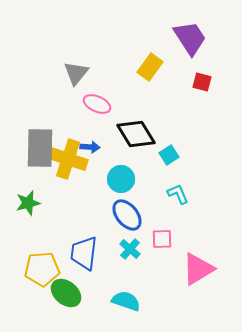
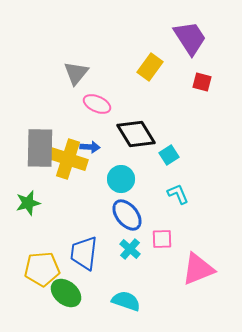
pink triangle: rotated 9 degrees clockwise
